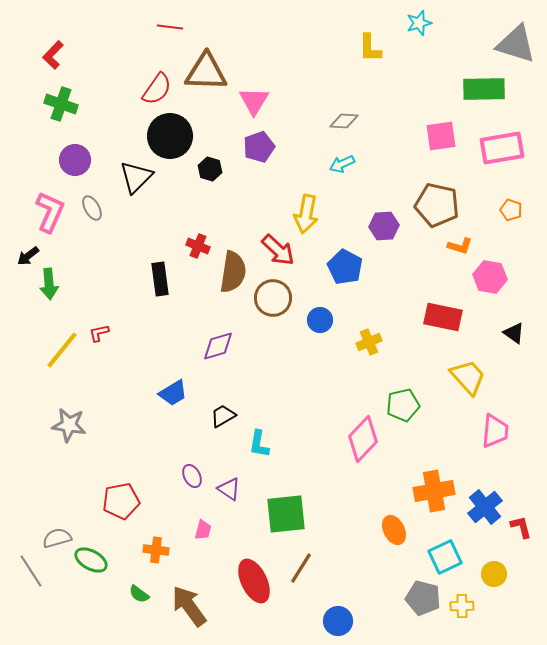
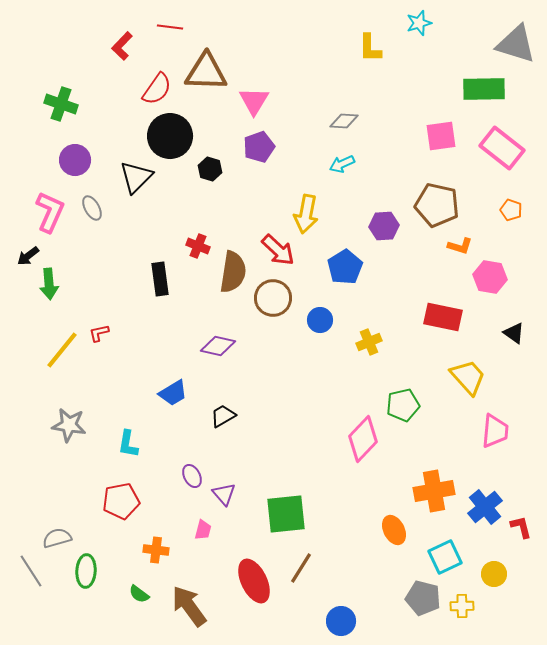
red L-shape at (53, 55): moved 69 px right, 9 px up
pink rectangle at (502, 148): rotated 48 degrees clockwise
blue pentagon at (345, 267): rotated 12 degrees clockwise
purple diamond at (218, 346): rotated 28 degrees clockwise
cyan L-shape at (259, 444): moved 131 px left
purple triangle at (229, 489): moved 5 px left, 5 px down; rotated 15 degrees clockwise
green ellipse at (91, 560): moved 5 px left, 11 px down; rotated 64 degrees clockwise
blue circle at (338, 621): moved 3 px right
